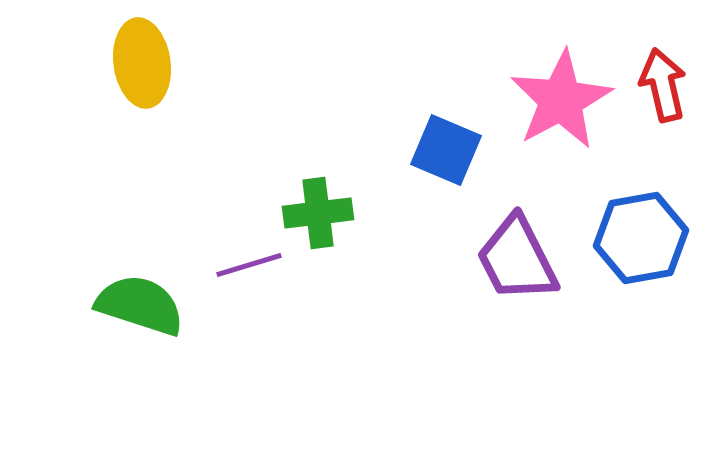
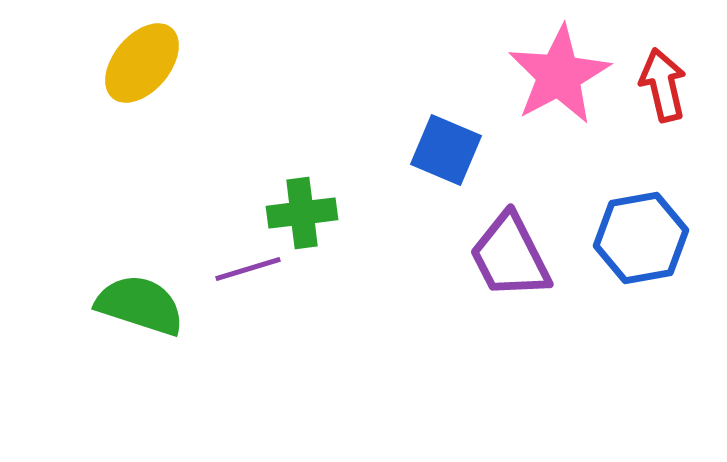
yellow ellipse: rotated 48 degrees clockwise
pink star: moved 2 px left, 25 px up
green cross: moved 16 px left
purple trapezoid: moved 7 px left, 3 px up
purple line: moved 1 px left, 4 px down
